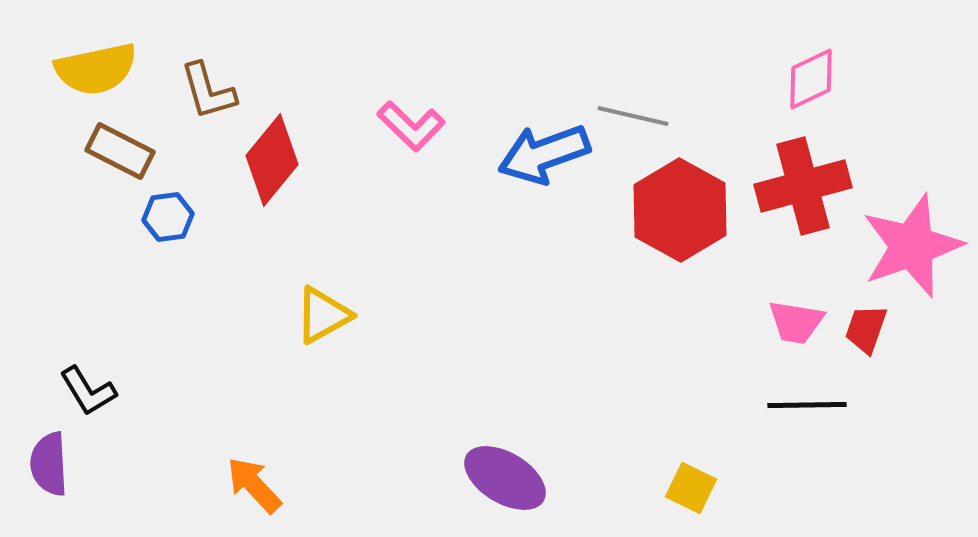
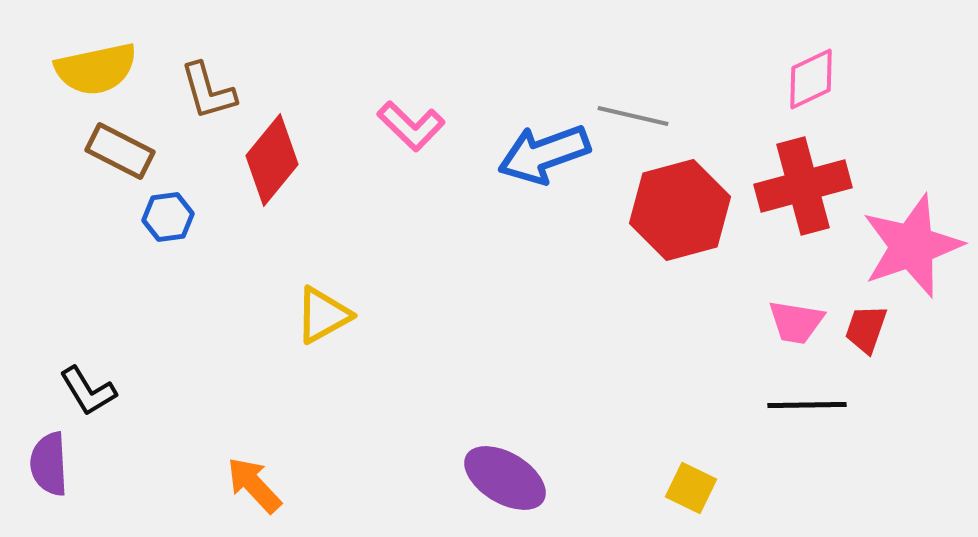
red hexagon: rotated 16 degrees clockwise
